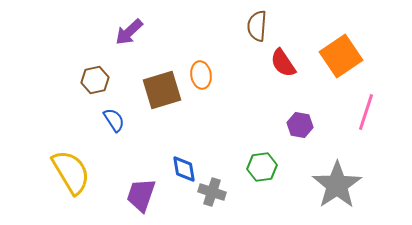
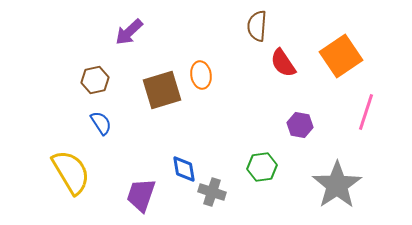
blue semicircle: moved 13 px left, 3 px down
